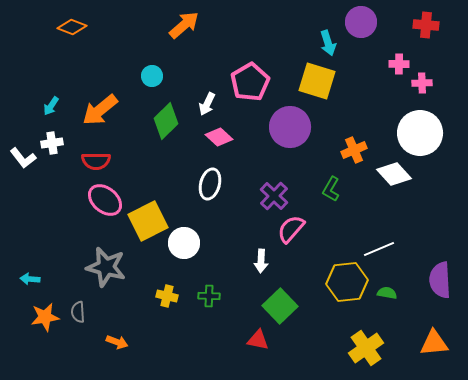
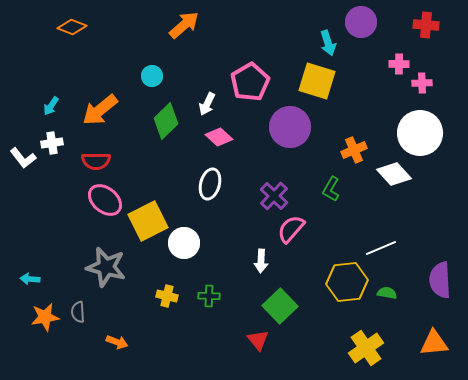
white line at (379, 249): moved 2 px right, 1 px up
red triangle at (258, 340): rotated 40 degrees clockwise
